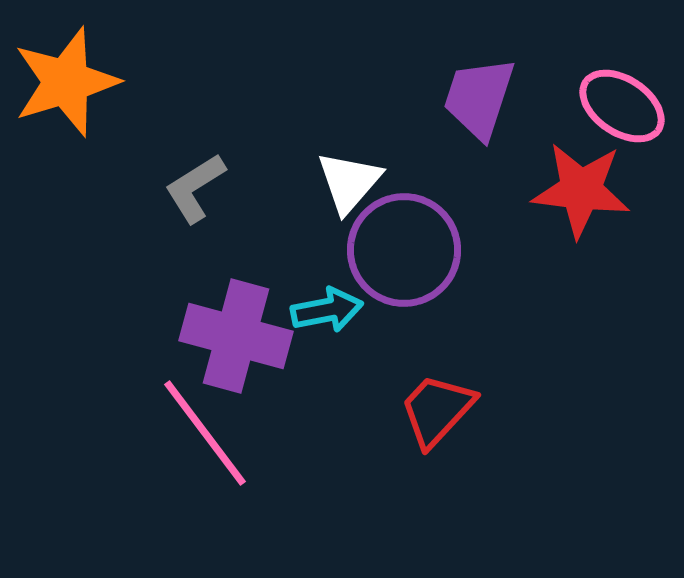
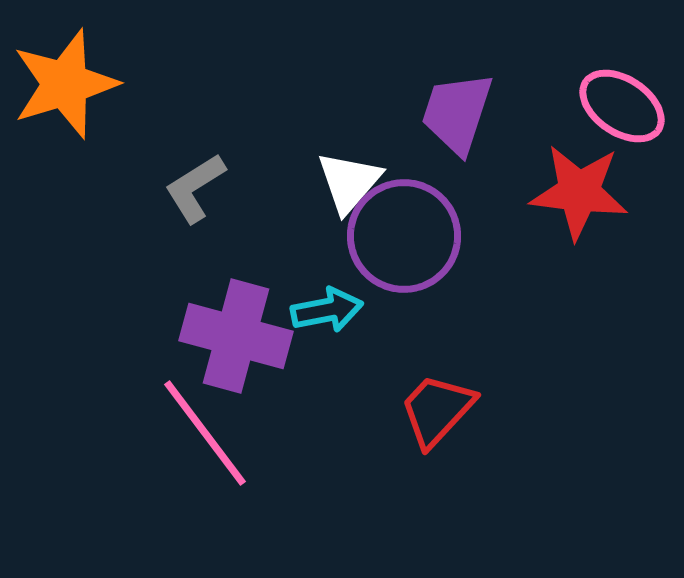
orange star: moved 1 px left, 2 px down
purple trapezoid: moved 22 px left, 15 px down
red star: moved 2 px left, 2 px down
purple circle: moved 14 px up
